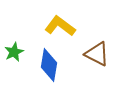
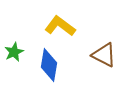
brown triangle: moved 7 px right, 1 px down
